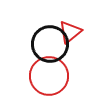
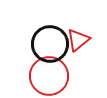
red triangle: moved 8 px right, 8 px down
